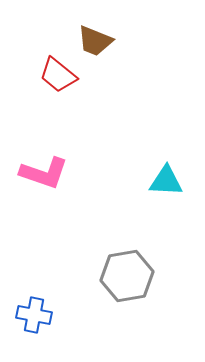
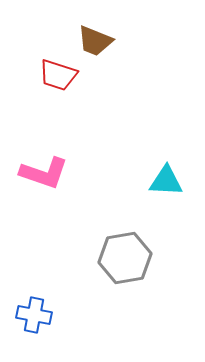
red trapezoid: rotated 21 degrees counterclockwise
gray hexagon: moved 2 px left, 18 px up
